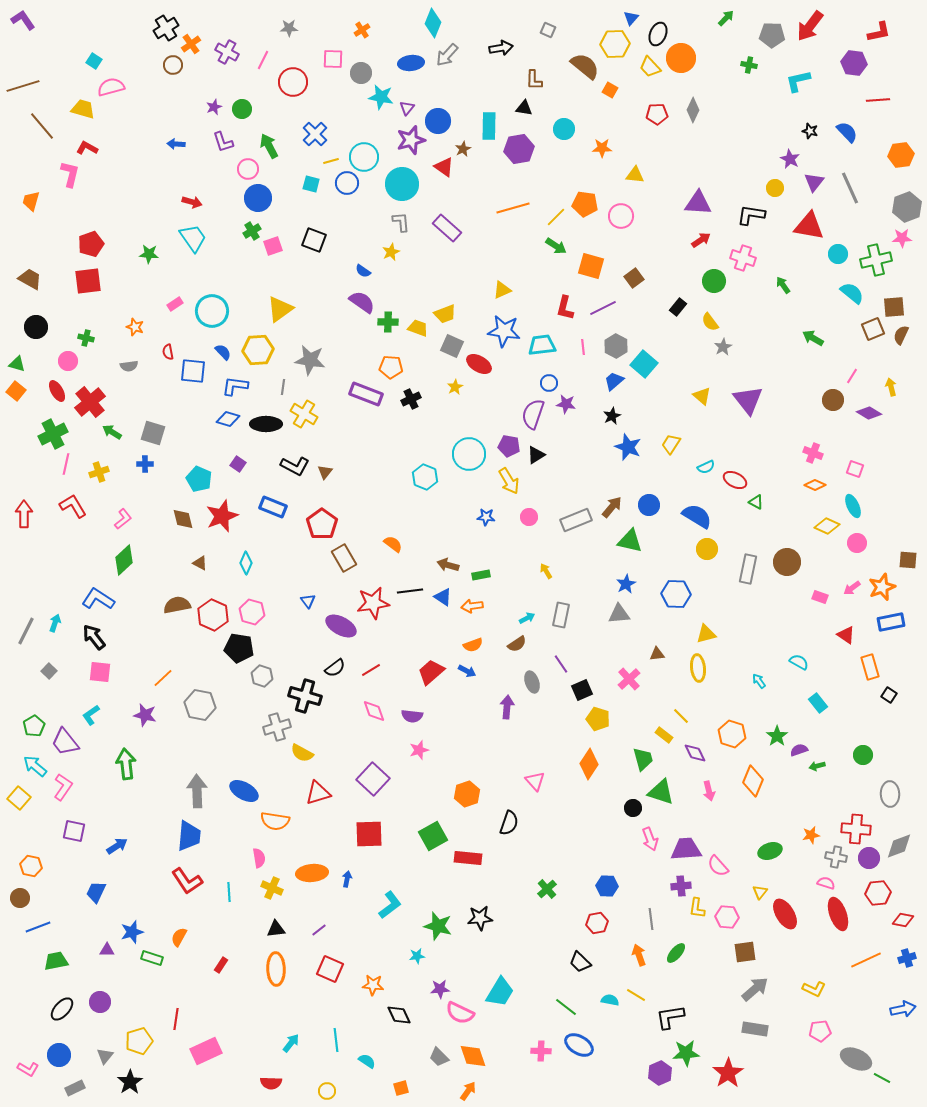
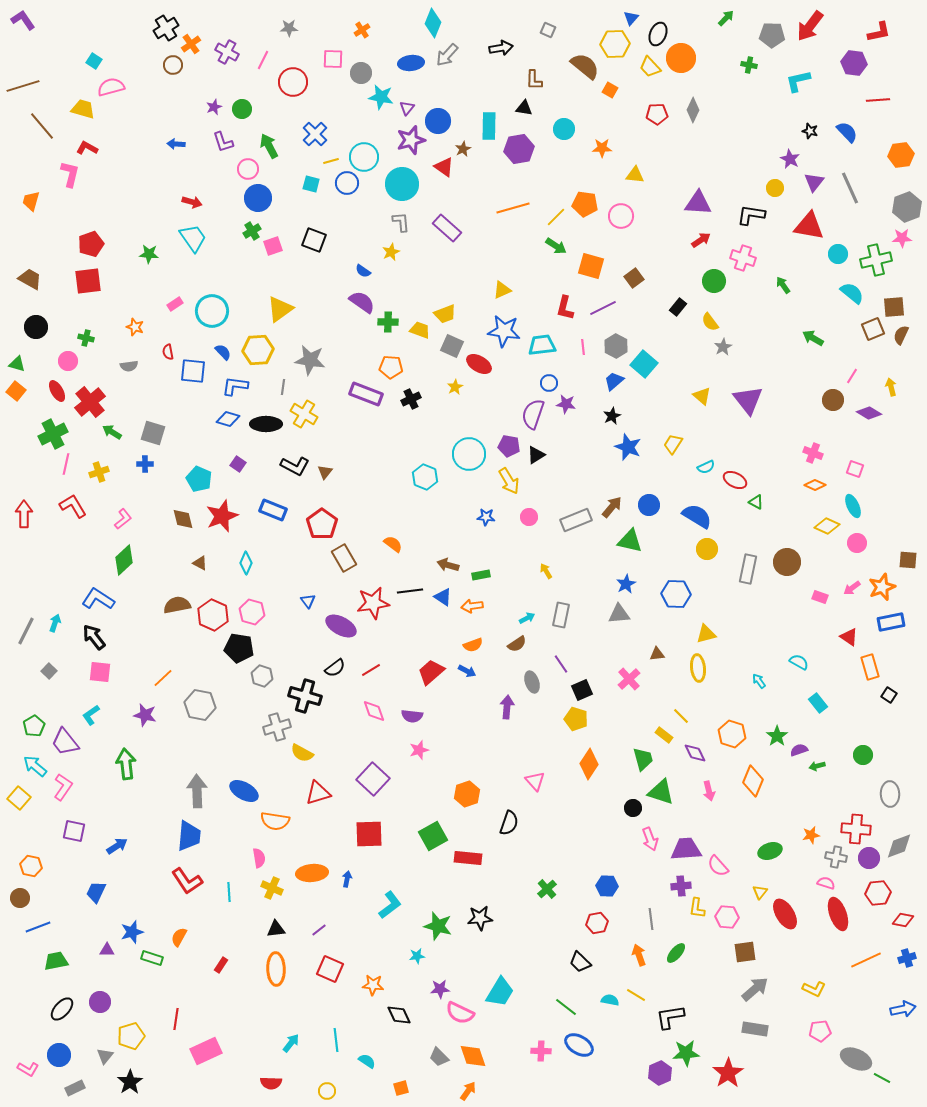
yellow trapezoid at (418, 328): moved 2 px right, 2 px down
yellow trapezoid at (671, 444): moved 2 px right
blue rectangle at (273, 507): moved 3 px down
red triangle at (846, 635): moved 3 px right, 2 px down
yellow pentagon at (598, 719): moved 22 px left
yellow pentagon at (139, 1041): moved 8 px left, 5 px up
